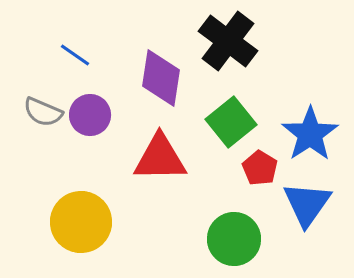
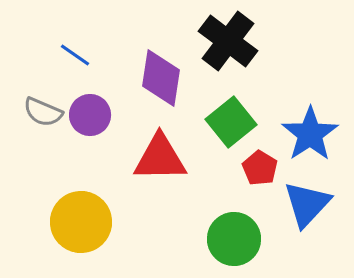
blue triangle: rotated 8 degrees clockwise
